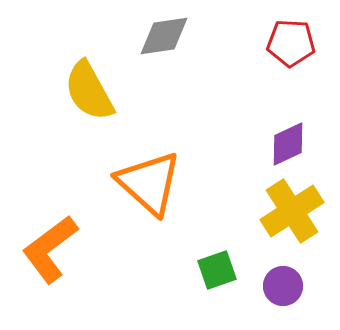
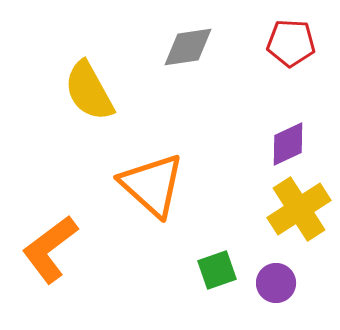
gray diamond: moved 24 px right, 11 px down
orange triangle: moved 3 px right, 2 px down
yellow cross: moved 7 px right, 2 px up
purple circle: moved 7 px left, 3 px up
